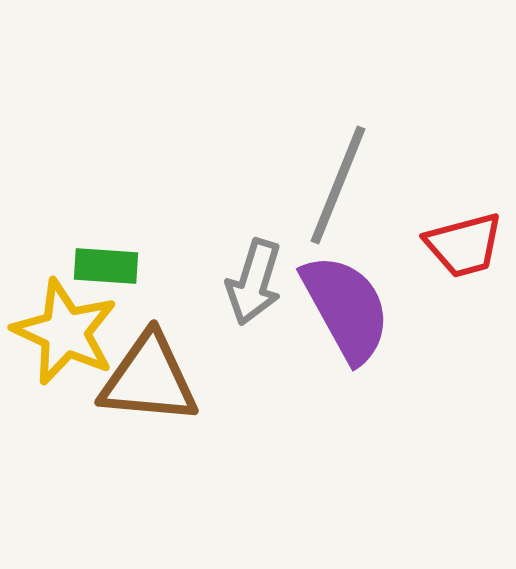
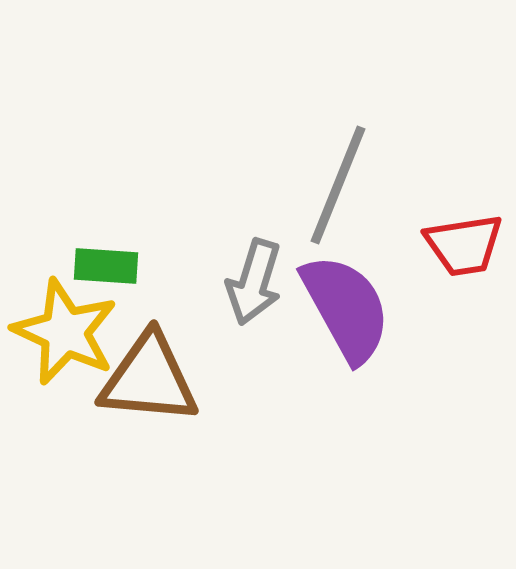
red trapezoid: rotated 6 degrees clockwise
